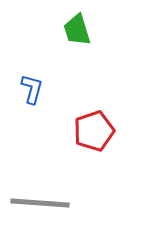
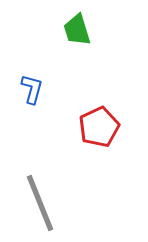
red pentagon: moved 5 px right, 4 px up; rotated 6 degrees counterclockwise
gray line: rotated 64 degrees clockwise
